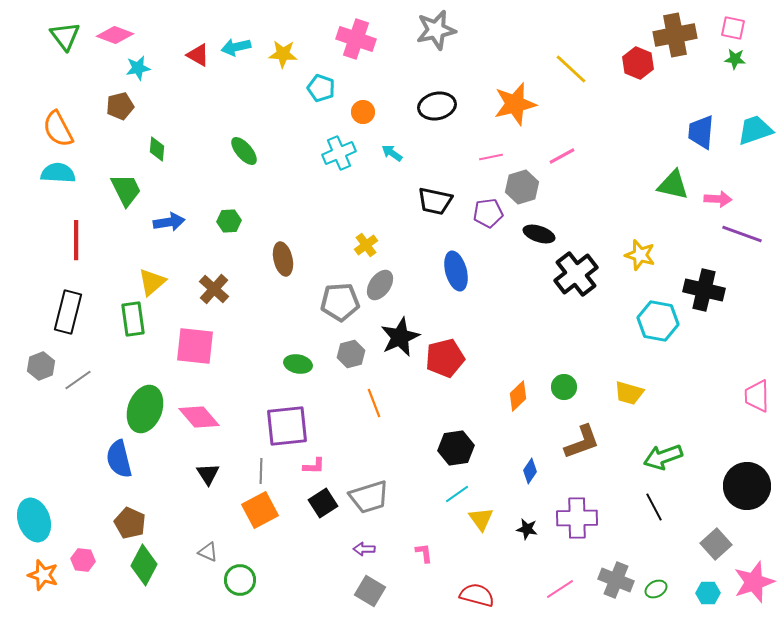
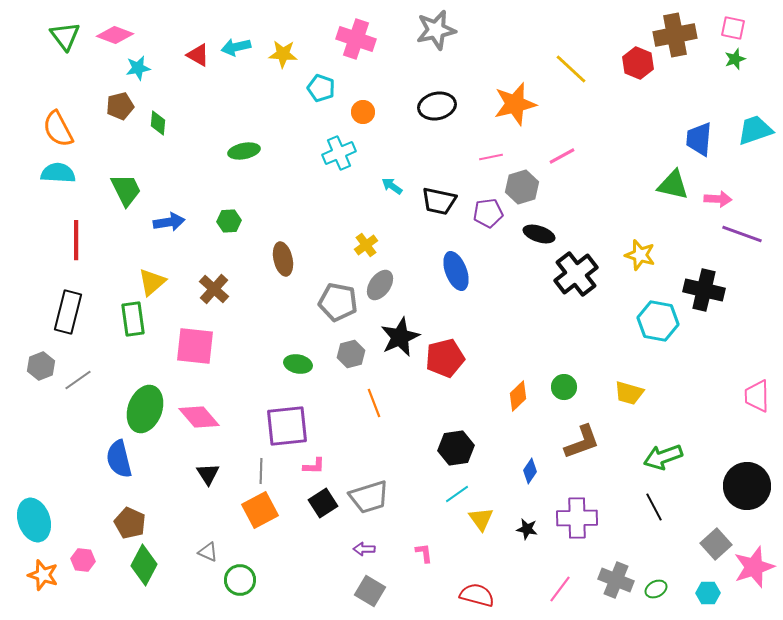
green star at (735, 59): rotated 25 degrees counterclockwise
blue trapezoid at (701, 132): moved 2 px left, 7 px down
green diamond at (157, 149): moved 1 px right, 26 px up
green ellipse at (244, 151): rotated 60 degrees counterclockwise
cyan arrow at (392, 153): moved 33 px down
black trapezoid at (435, 201): moved 4 px right
blue ellipse at (456, 271): rotated 6 degrees counterclockwise
gray pentagon at (340, 302): moved 2 px left; rotated 15 degrees clockwise
pink star at (754, 582): moved 15 px up
pink line at (560, 589): rotated 20 degrees counterclockwise
